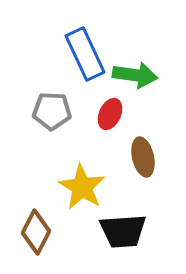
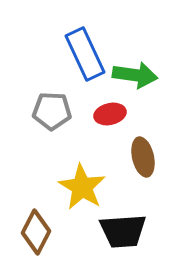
red ellipse: rotated 52 degrees clockwise
